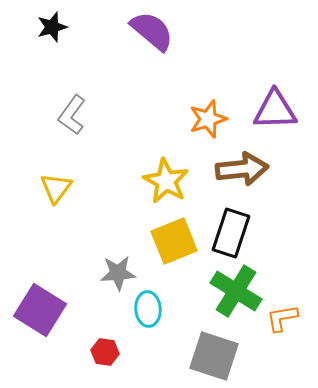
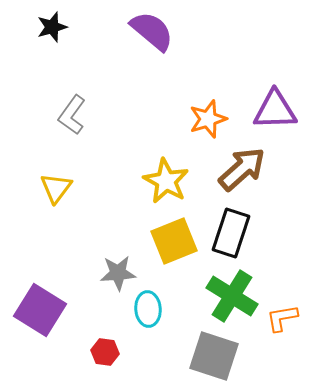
brown arrow: rotated 36 degrees counterclockwise
green cross: moved 4 px left, 5 px down
